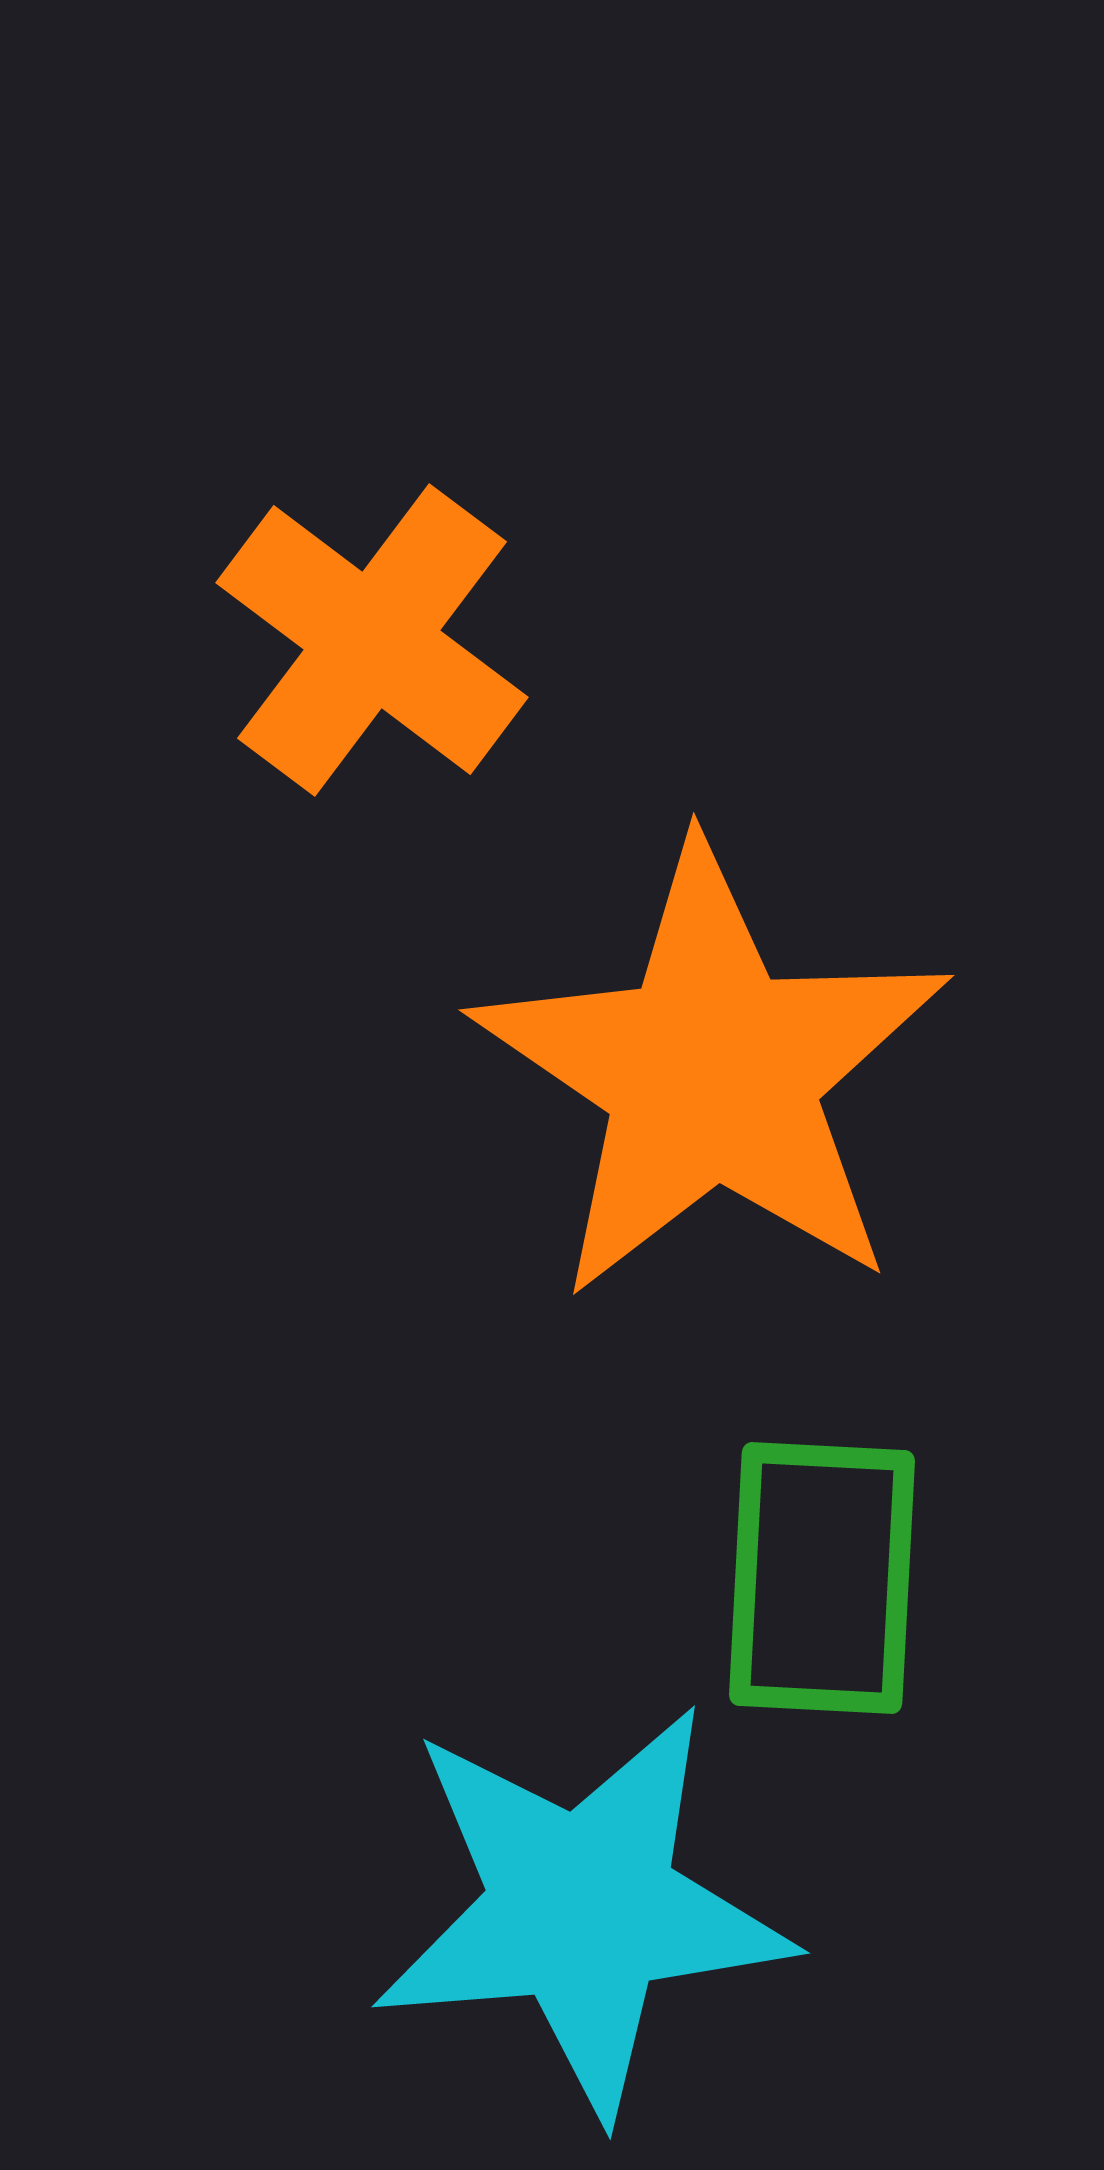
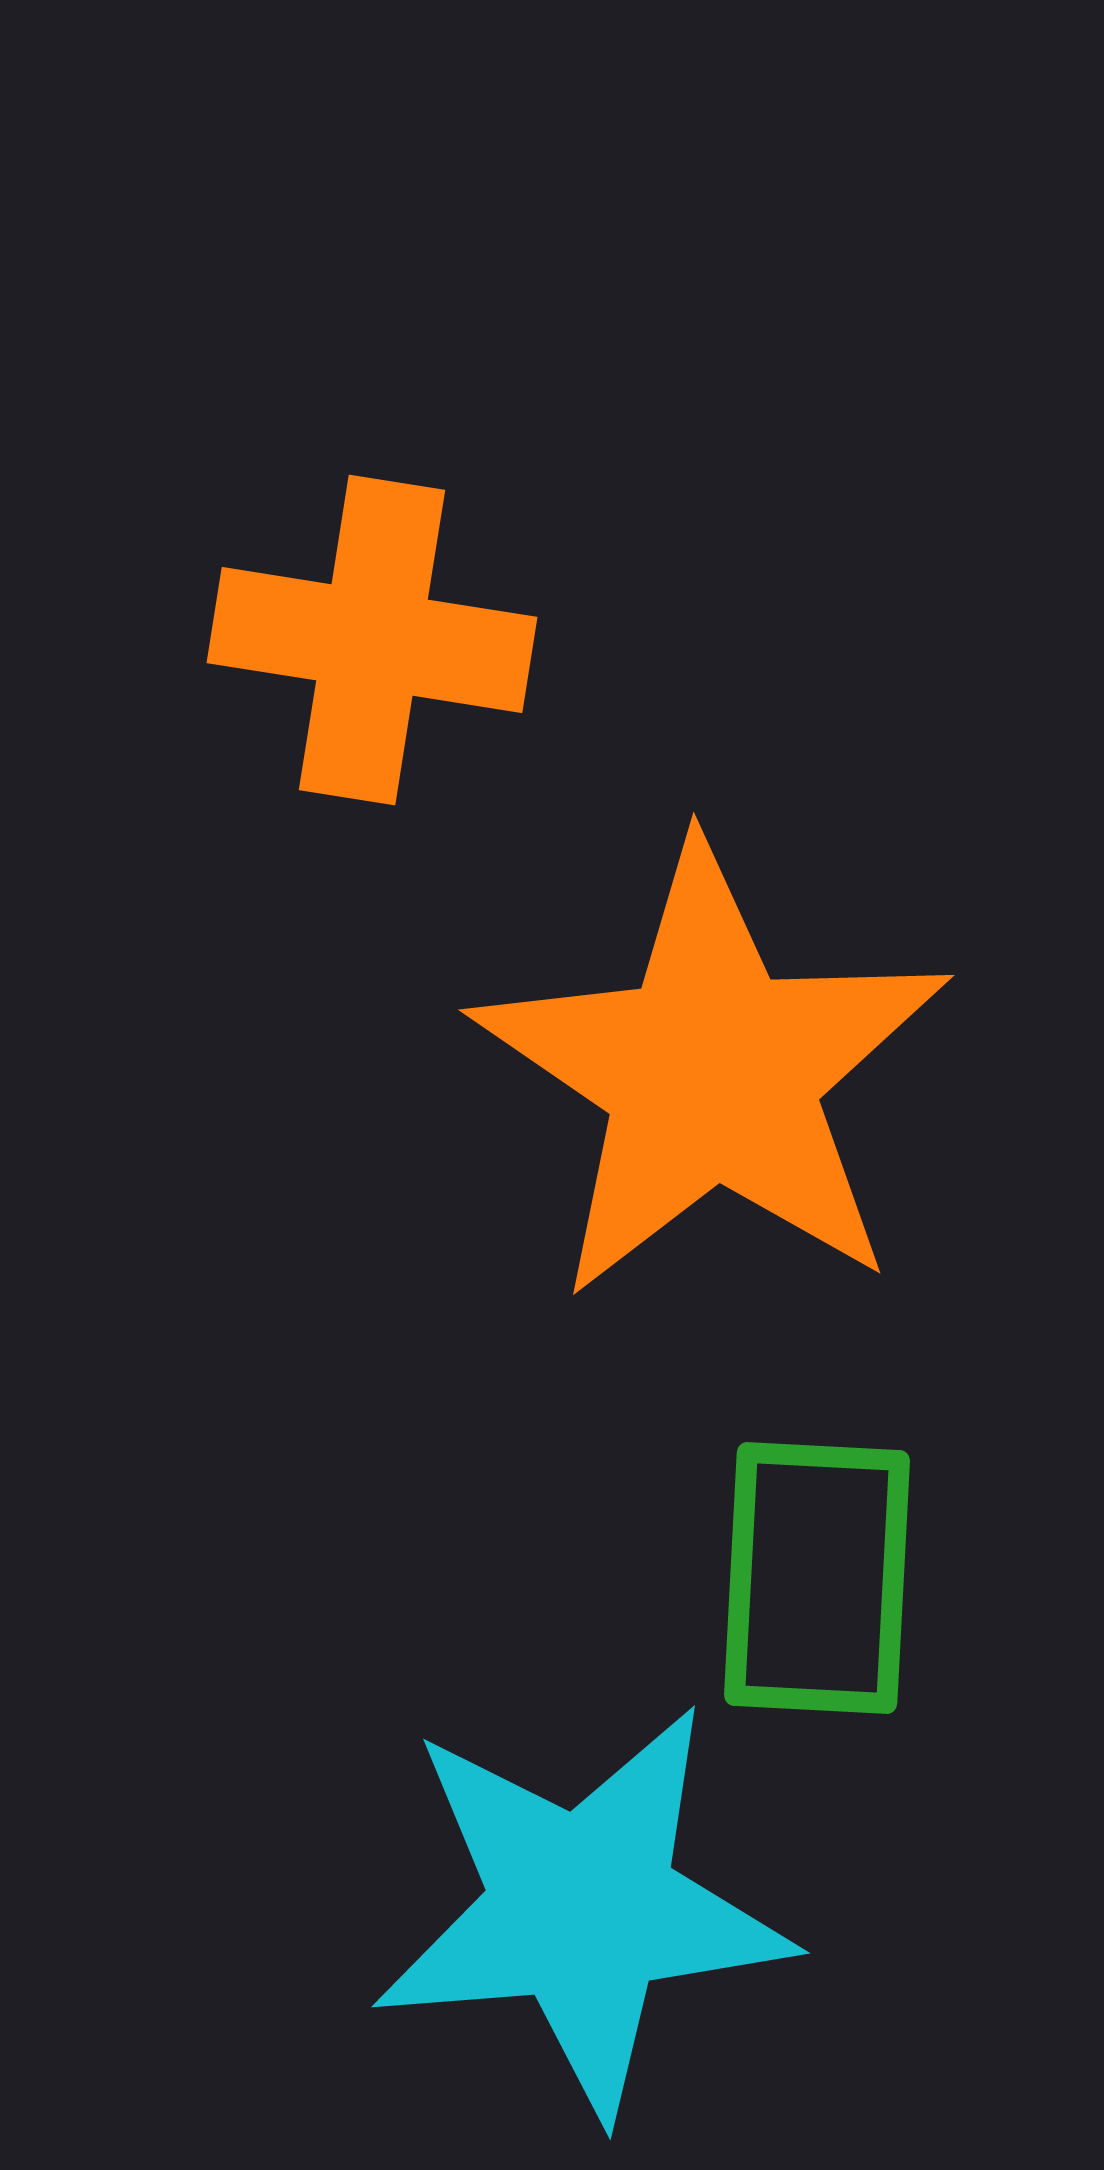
orange cross: rotated 28 degrees counterclockwise
green rectangle: moved 5 px left
